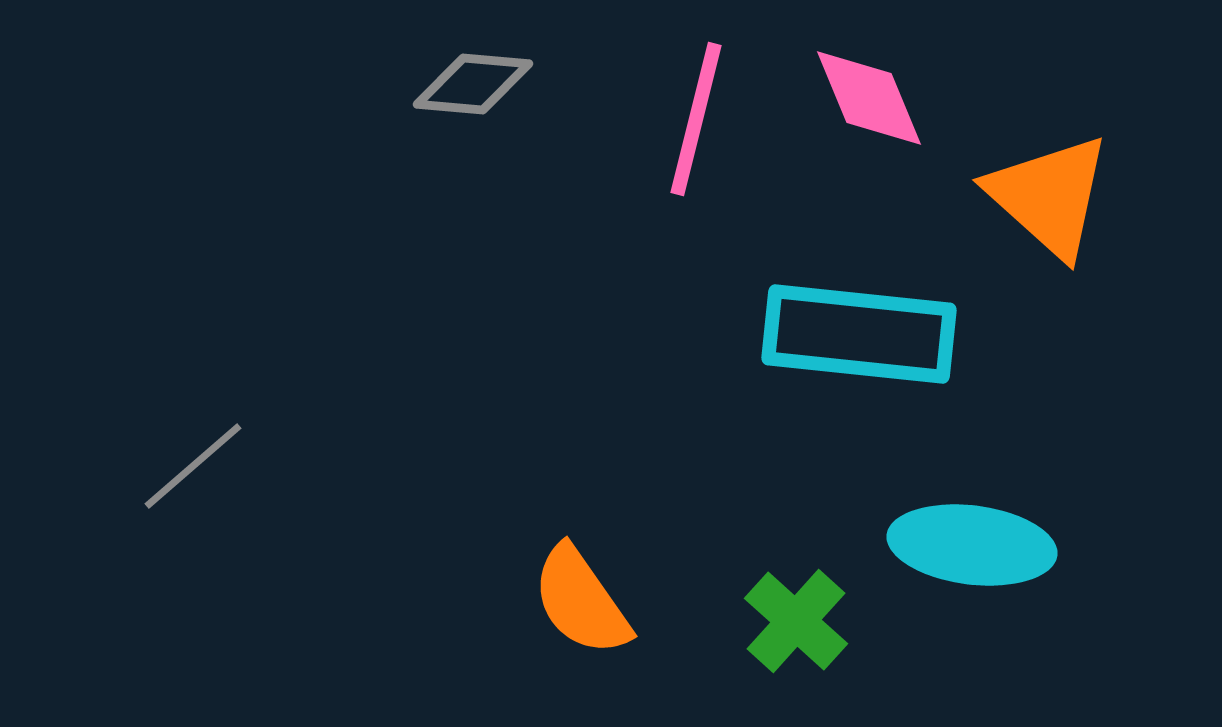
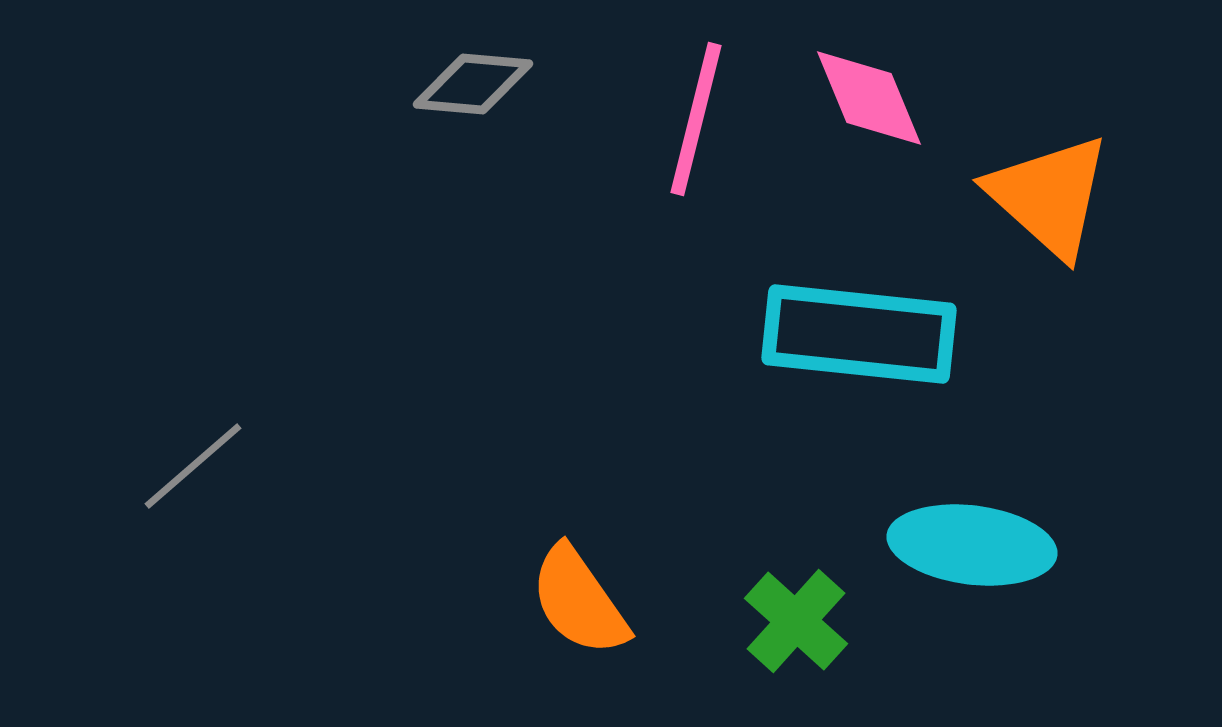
orange semicircle: moved 2 px left
